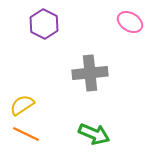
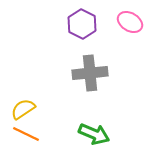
purple hexagon: moved 38 px right
yellow semicircle: moved 1 px right, 4 px down
